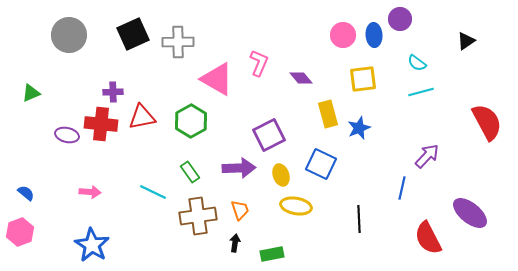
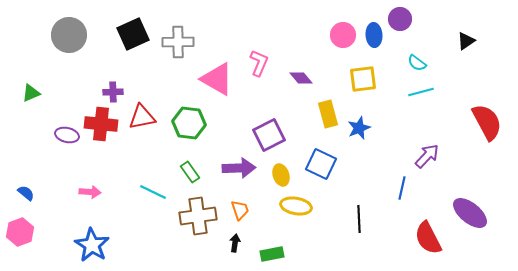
green hexagon at (191, 121): moved 2 px left, 2 px down; rotated 24 degrees counterclockwise
